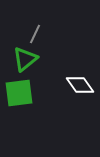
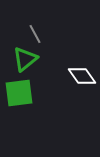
gray line: rotated 54 degrees counterclockwise
white diamond: moved 2 px right, 9 px up
